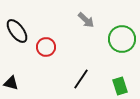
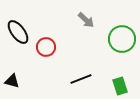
black ellipse: moved 1 px right, 1 px down
black line: rotated 35 degrees clockwise
black triangle: moved 1 px right, 2 px up
